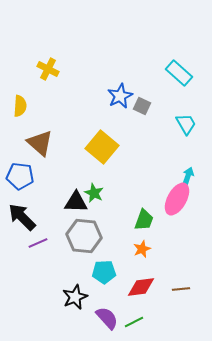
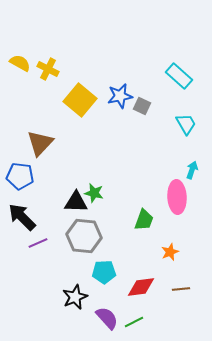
cyan rectangle: moved 3 px down
blue star: rotated 15 degrees clockwise
yellow semicircle: moved 43 px up; rotated 65 degrees counterclockwise
brown triangle: rotated 32 degrees clockwise
yellow square: moved 22 px left, 47 px up
cyan arrow: moved 4 px right, 6 px up
green star: rotated 12 degrees counterclockwise
pink ellipse: moved 2 px up; rotated 32 degrees counterclockwise
orange star: moved 28 px right, 3 px down
